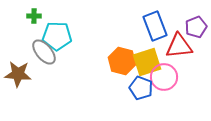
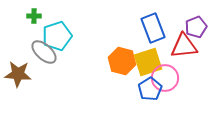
blue rectangle: moved 2 px left, 2 px down
cyan pentagon: rotated 20 degrees counterclockwise
red triangle: moved 5 px right
gray ellipse: rotated 8 degrees counterclockwise
yellow square: moved 1 px right
pink circle: moved 1 px right, 1 px down
blue pentagon: moved 9 px right, 1 px down; rotated 20 degrees clockwise
